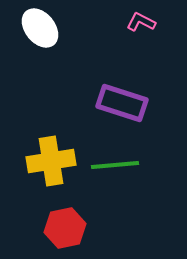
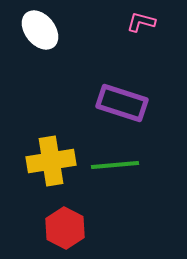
pink L-shape: rotated 12 degrees counterclockwise
white ellipse: moved 2 px down
red hexagon: rotated 21 degrees counterclockwise
